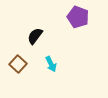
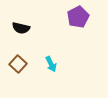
purple pentagon: rotated 25 degrees clockwise
black semicircle: moved 14 px left, 8 px up; rotated 114 degrees counterclockwise
